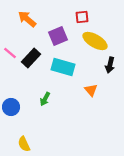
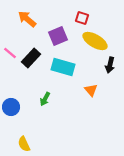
red square: moved 1 px down; rotated 24 degrees clockwise
